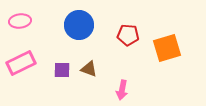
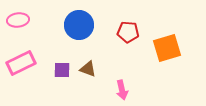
pink ellipse: moved 2 px left, 1 px up
red pentagon: moved 3 px up
brown triangle: moved 1 px left
pink arrow: rotated 24 degrees counterclockwise
